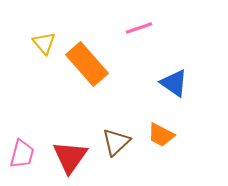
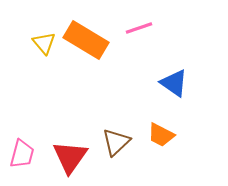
orange rectangle: moved 1 px left, 24 px up; rotated 18 degrees counterclockwise
